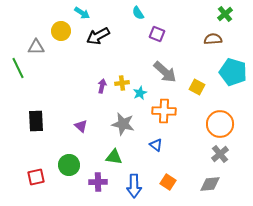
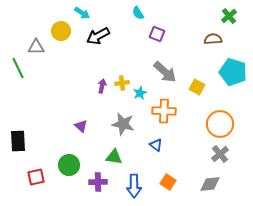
green cross: moved 4 px right, 2 px down
black rectangle: moved 18 px left, 20 px down
